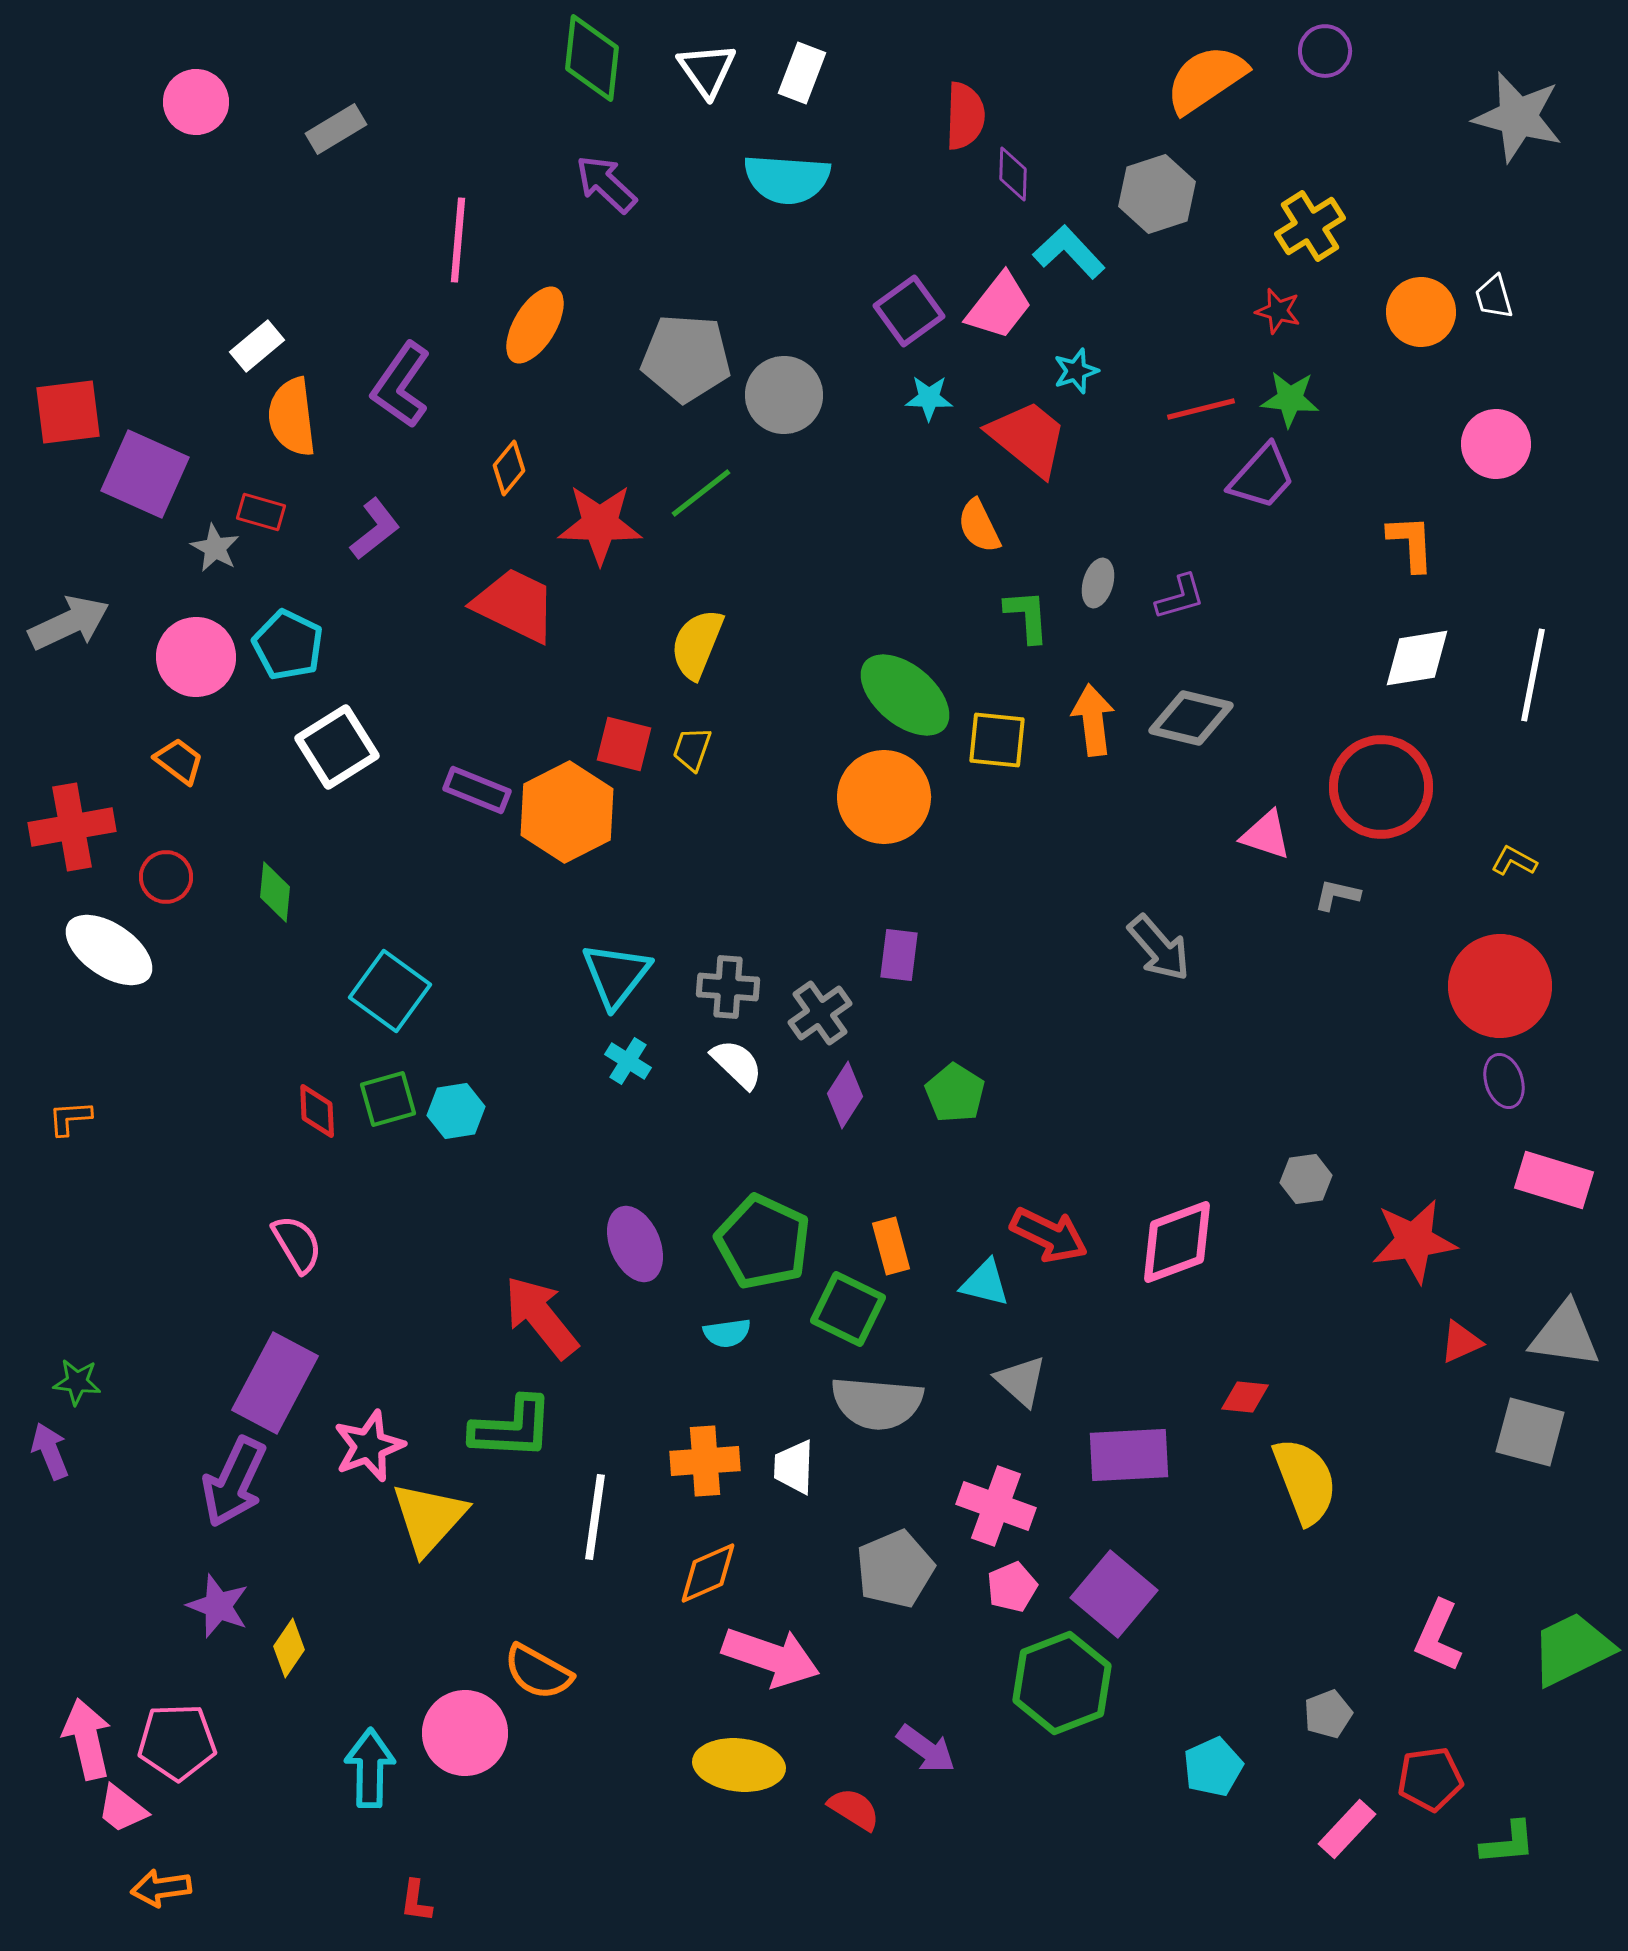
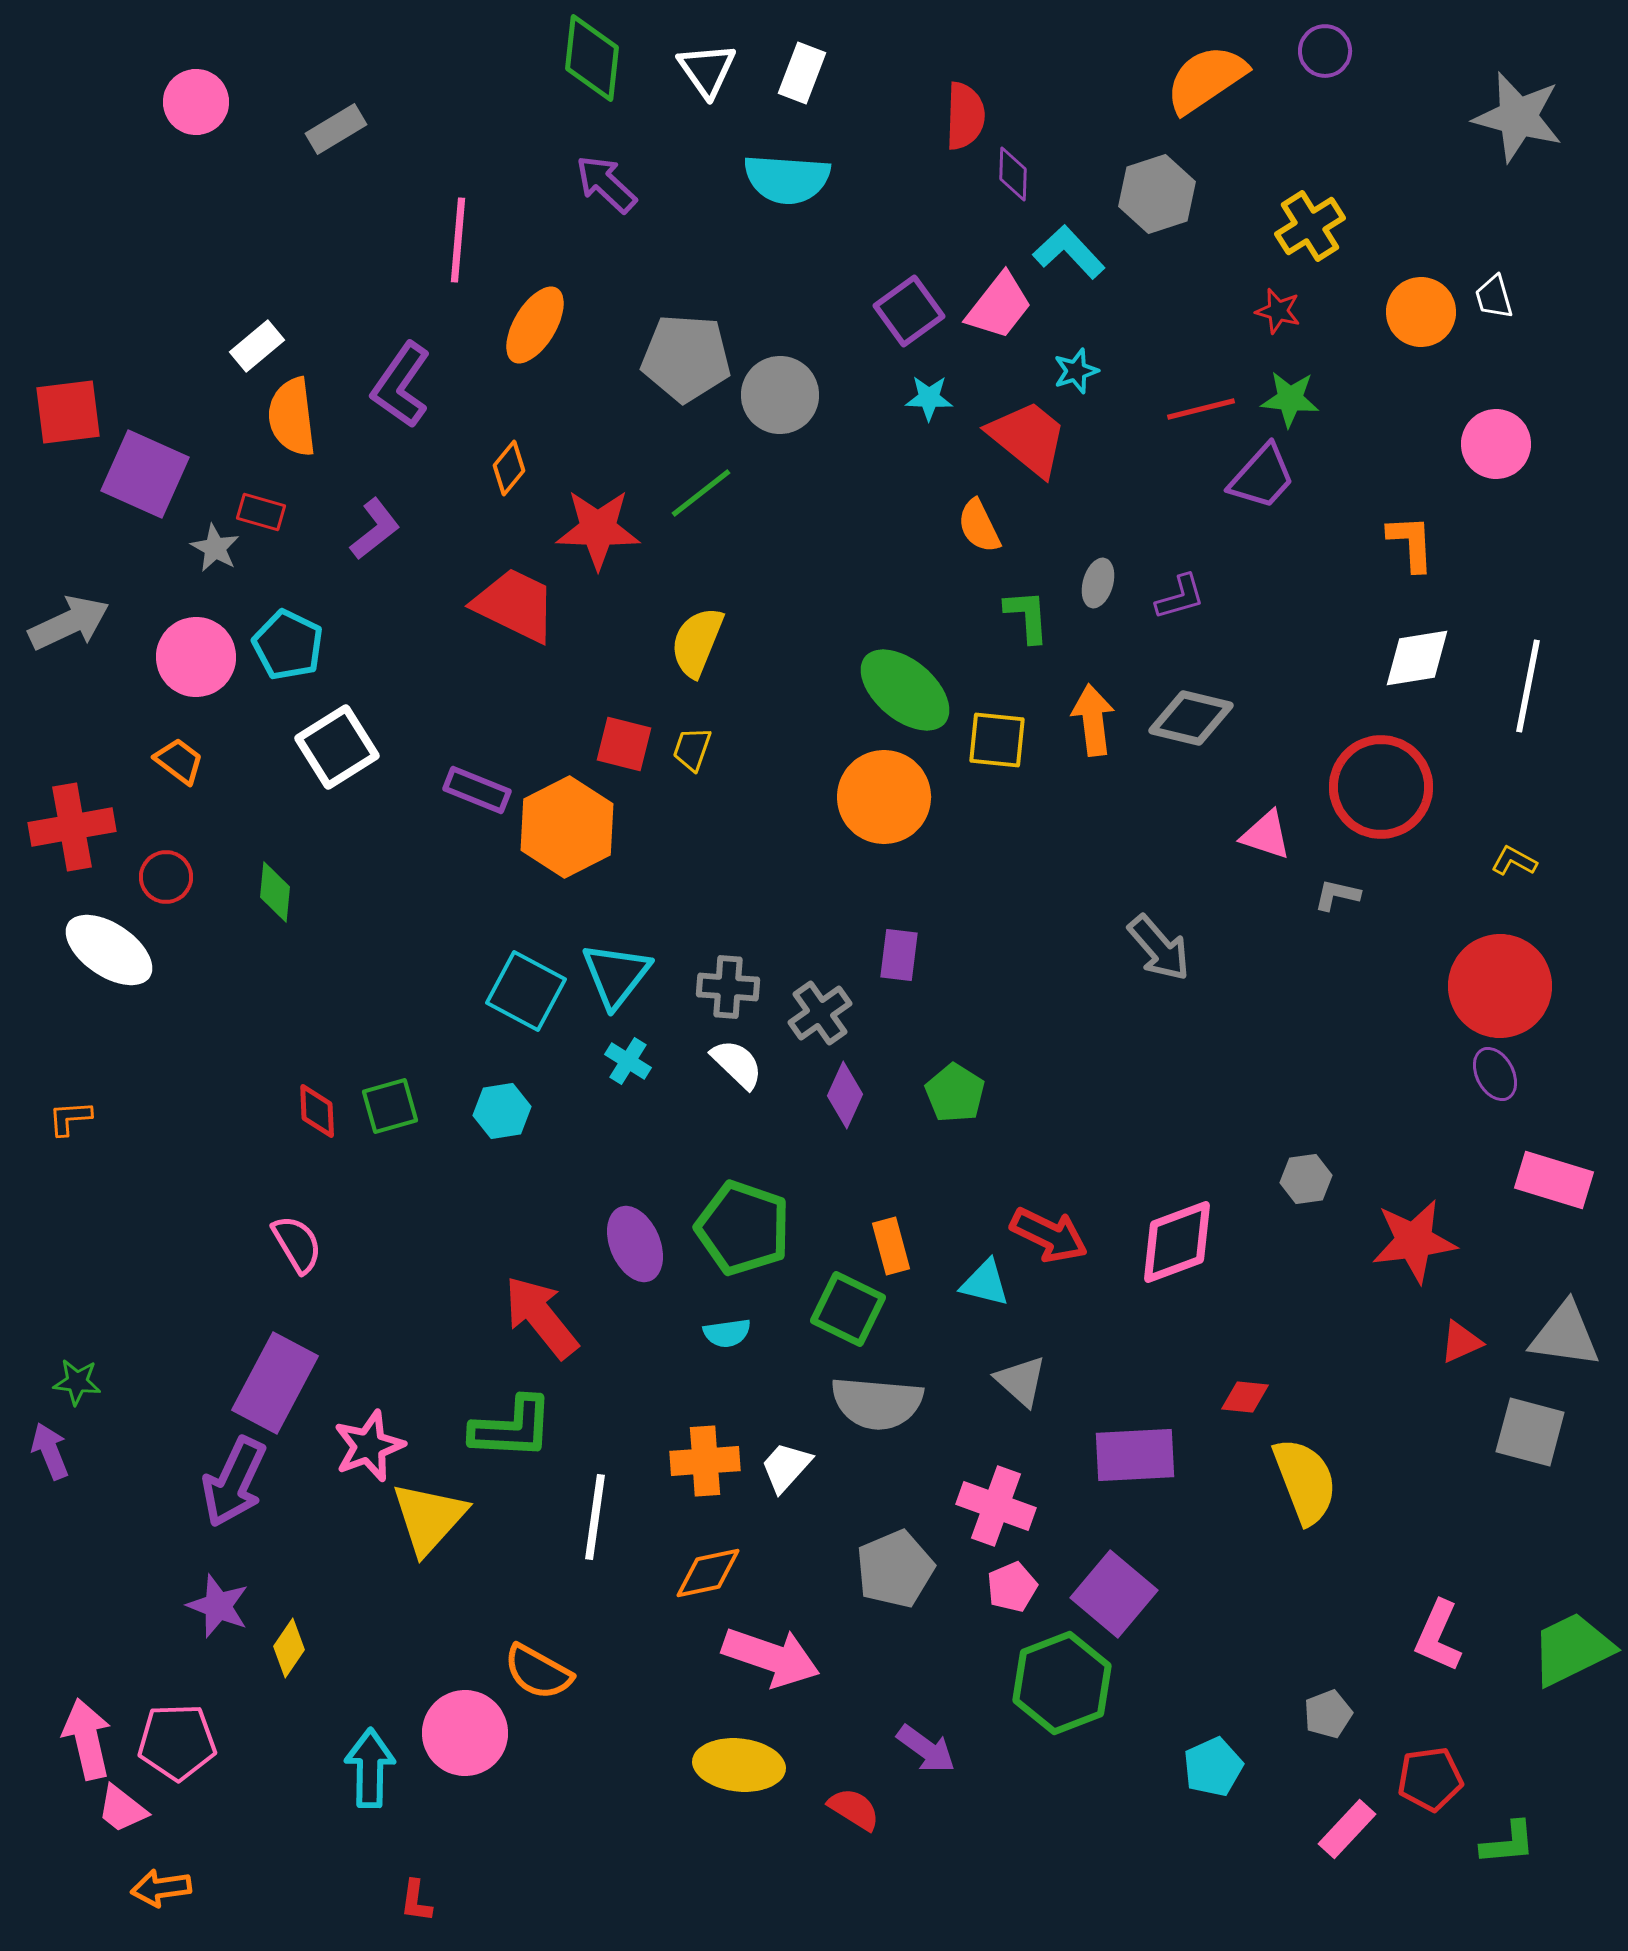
gray circle at (784, 395): moved 4 px left
red star at (600, 524): moved 2 px left, 5 px down
yellow semicircle at (697, 644): moved 2 px up
white line at (1533, 675): moved 5 px left, 11 px down
green ellipse at (905, 695): moved 5 px up
orange hexagon at (567, 812): moved 15 px down
cyan square at (390, 991): moved 136 px right; rotated 8 degrees counterclockwise
purple ellipse at (1504, 1081): moved 9 px left, 7 px up; rotated 10 degrees counterclockwise
purple diamond at (845, 1095): rotated 8 degrees counterclockwise
green square at (388, 1099): moved 2 px right, 7 px down
cyan hexagon at (456, 1111): moved 46 px right
green pentagon at (763, 1242): moved 20 px left, 14 px up; rotated 6 degrees counterclockwise
purple rectangle at (1129, 1455): moved 6 px right
white trapezoid at (794, 1467): moved 8 px left; rotated 40 degrees clockwise
orange diamond at (708, 1573): rotated 12 degrees clockwise
